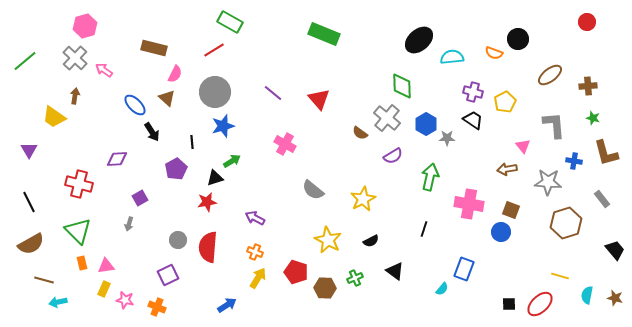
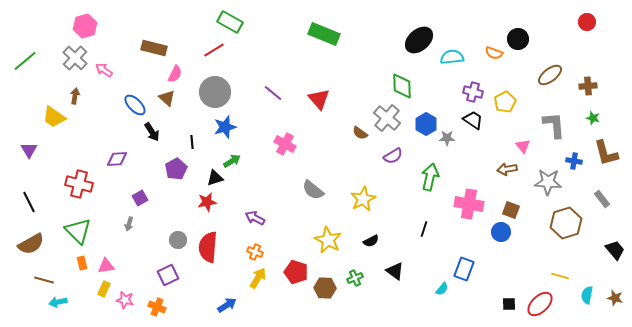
blue star at (223, 126): moved 2 px right, 1 px down
